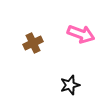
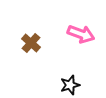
brown cross: moved 2 px left; rotated 24 degrees counterclockwise
